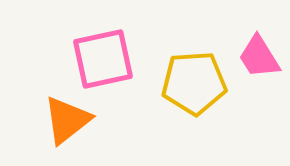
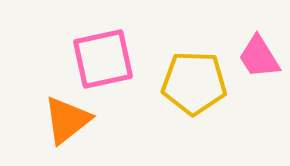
yellow pentagon: rotated 6 degrees clockwise
